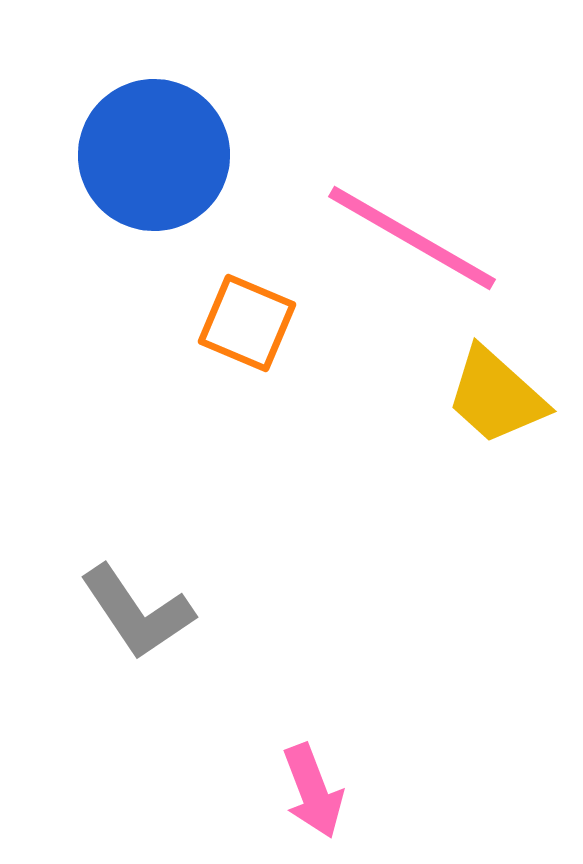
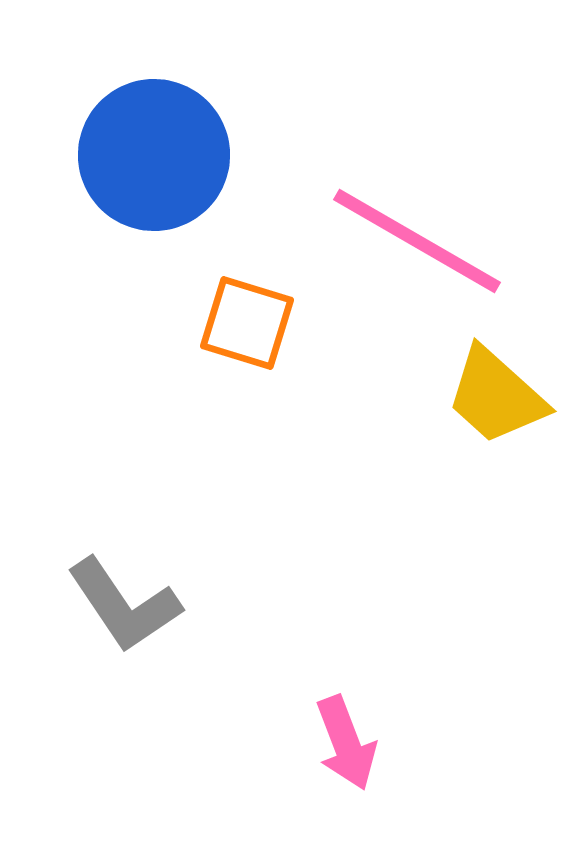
pink line: moved 5 px right, 3 px down
orange square: rotated 6 degrees counterclockwise
gray L-shape: moved 13 px left, 7 px up
pink arrow: moved 33 px right, 48 px up
